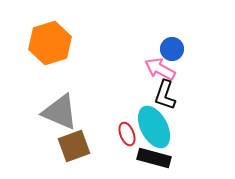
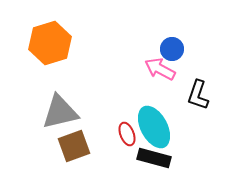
black L-shape: moved 33 px right
gray triangle: rotated 36 degrees counterclockwise
